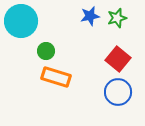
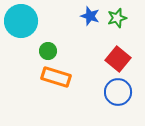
blue star: rotated 30 degrees clockwise
green circle: moved 2 px right
